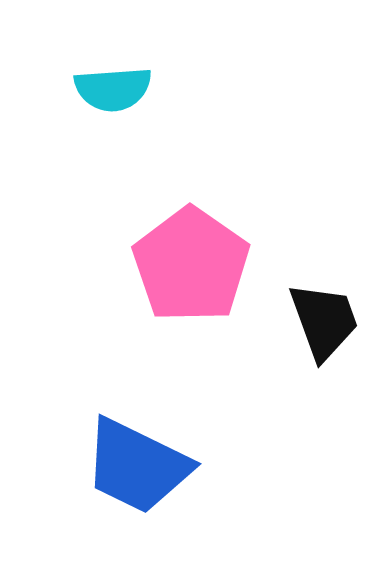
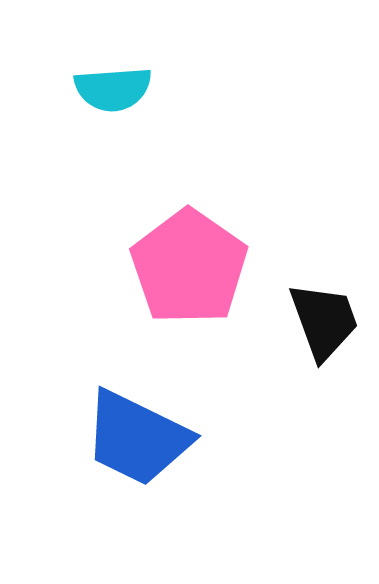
pink pentagon: moved 2 px left, 2 px down
blue trapezoid: moved 28 px up
